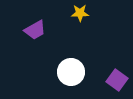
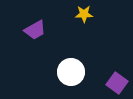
yellow star: moved 4 px right, 1 px down
purple square: moved 3 px down
